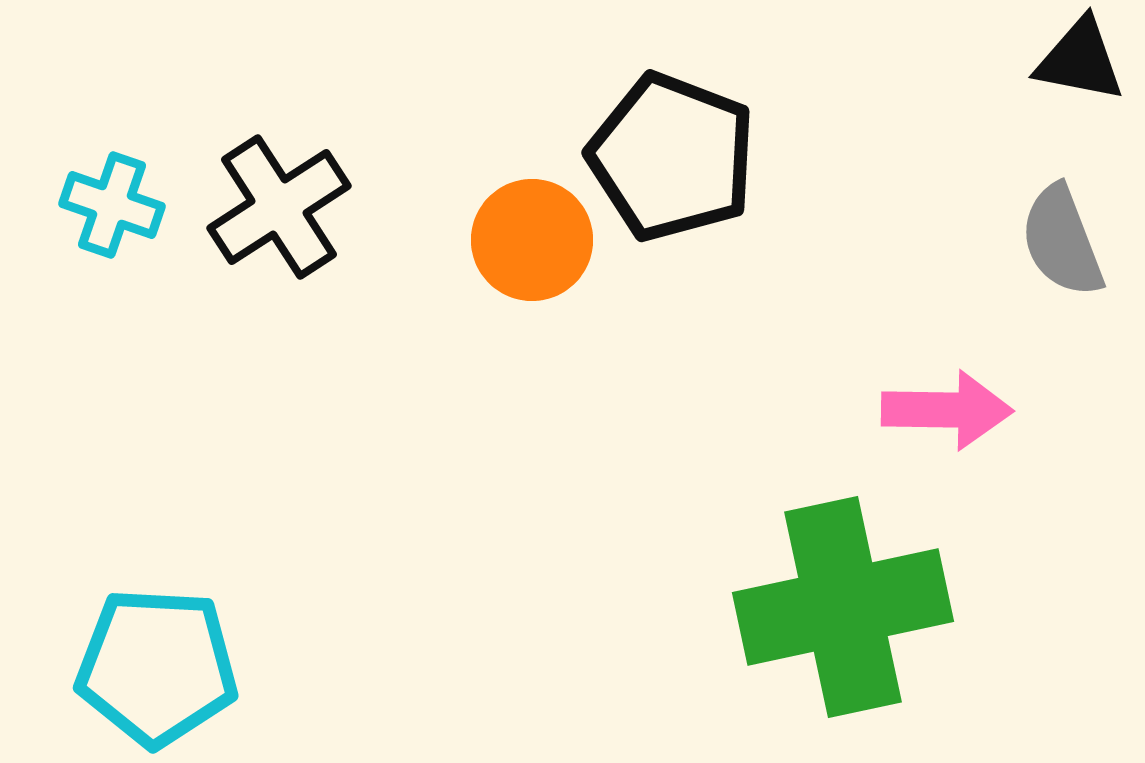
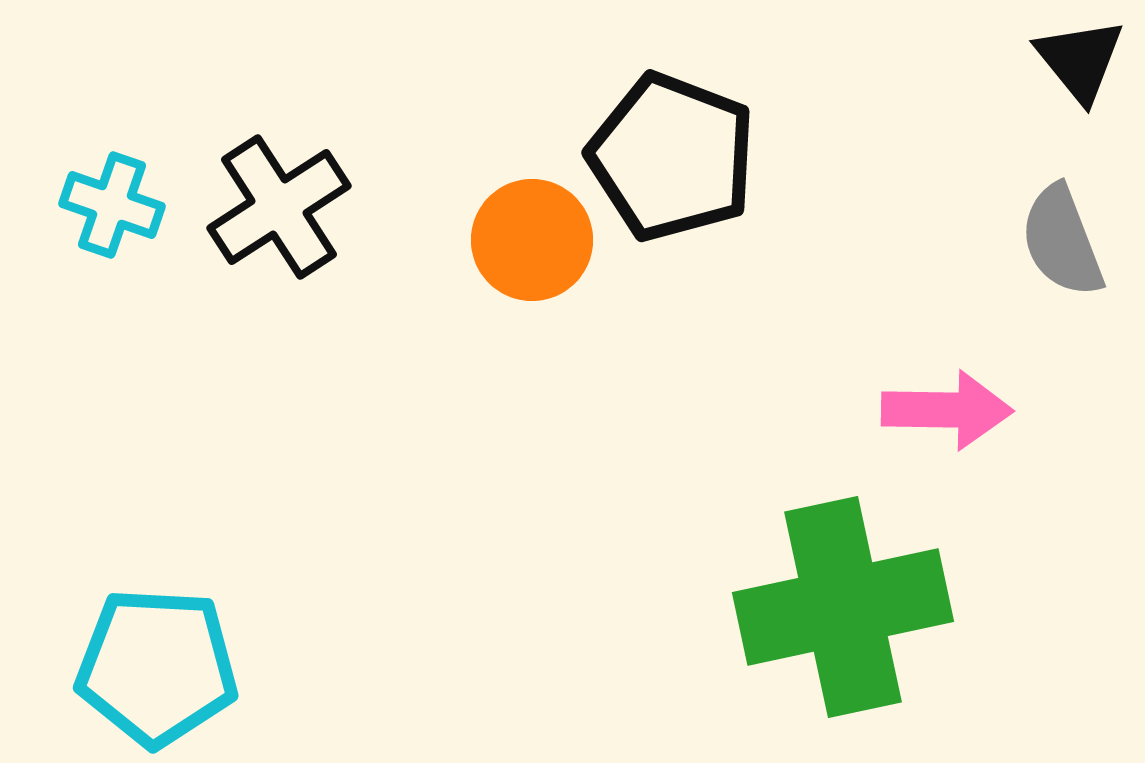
black triangle: rotated 40 degrees clockwise
